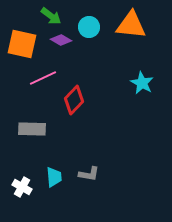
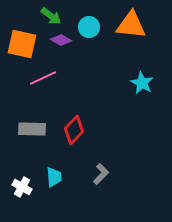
red diamond: moved 30 px down
gray L-shape: moved 12 px right; rotated 55 degrees counterclockwise
